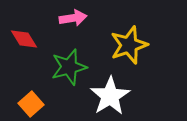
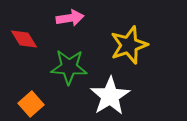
pink arrow: moved 3 px left
green star: rotated 18 degrees clockwise
